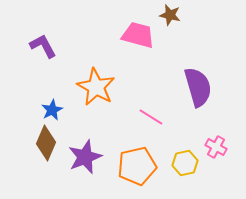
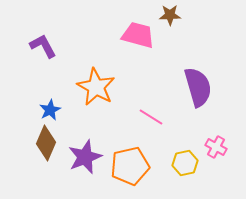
brown star: rotated 15 degrees counterclockwise
blue star: moved 2 px left
orange pentagon: moved 7 px left
